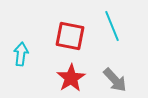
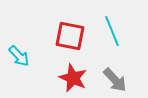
cyan line: moved 5 px down
cyan arrow: moved 2 px left, 2 px down; rotated 130 degrees clockwise
red star: moved 2 px right; rotated 16 degrees counterclockwise
